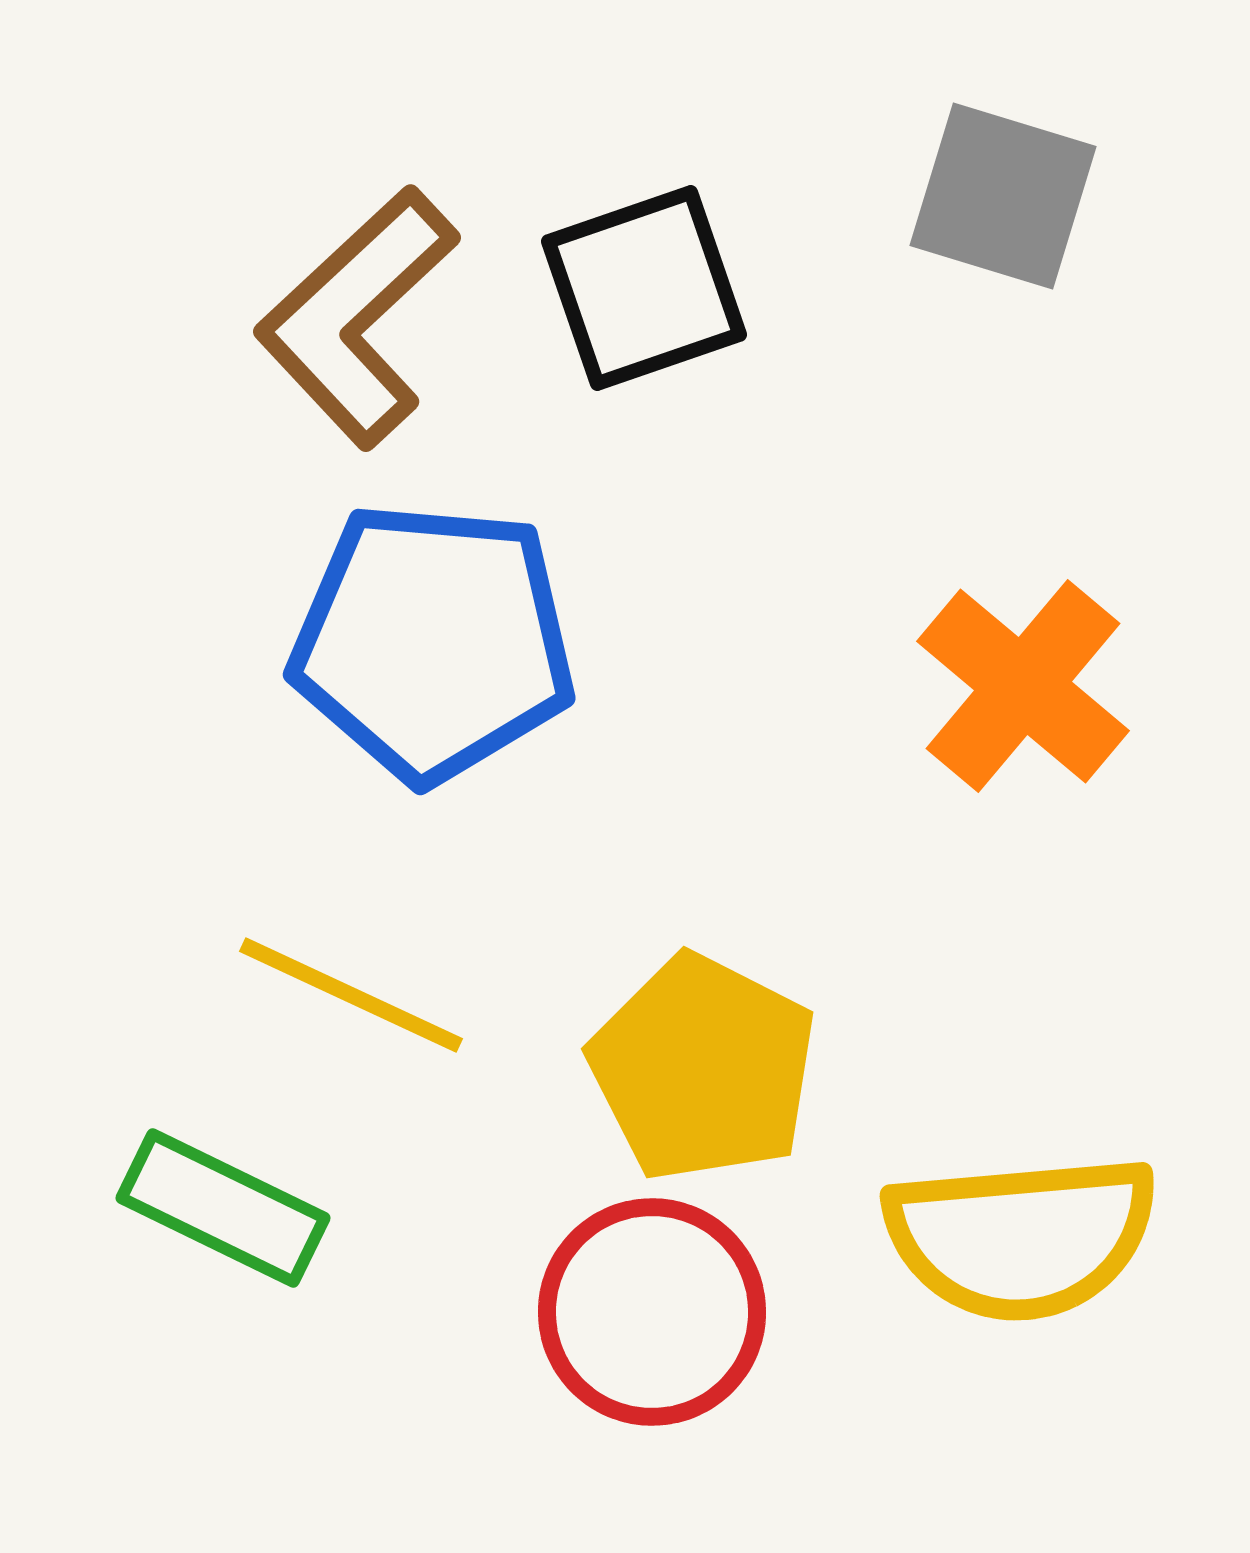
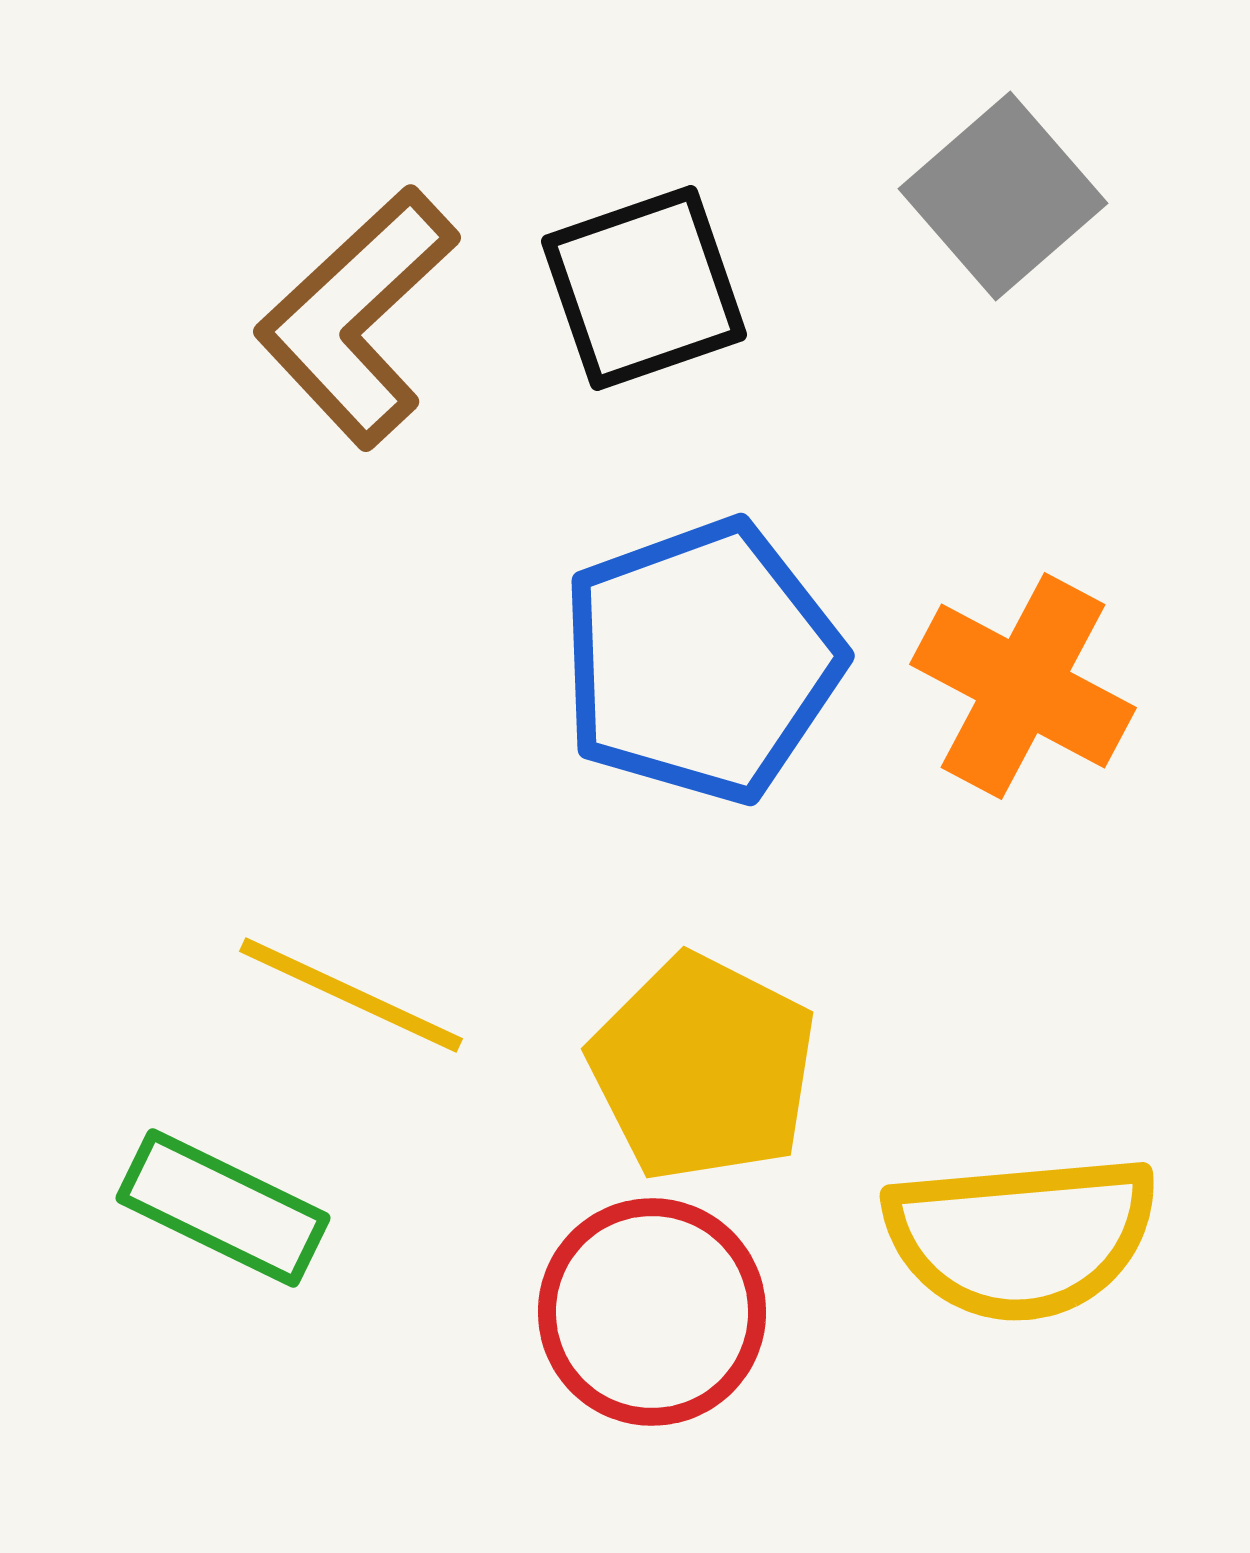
gray square: rotated 32 degrees clockwise
blue pentagon: moved 268 px right, 19 px down; rotated 25 degrees counterclockwise
orange cross: rotated 12 degrees counterclockwise
